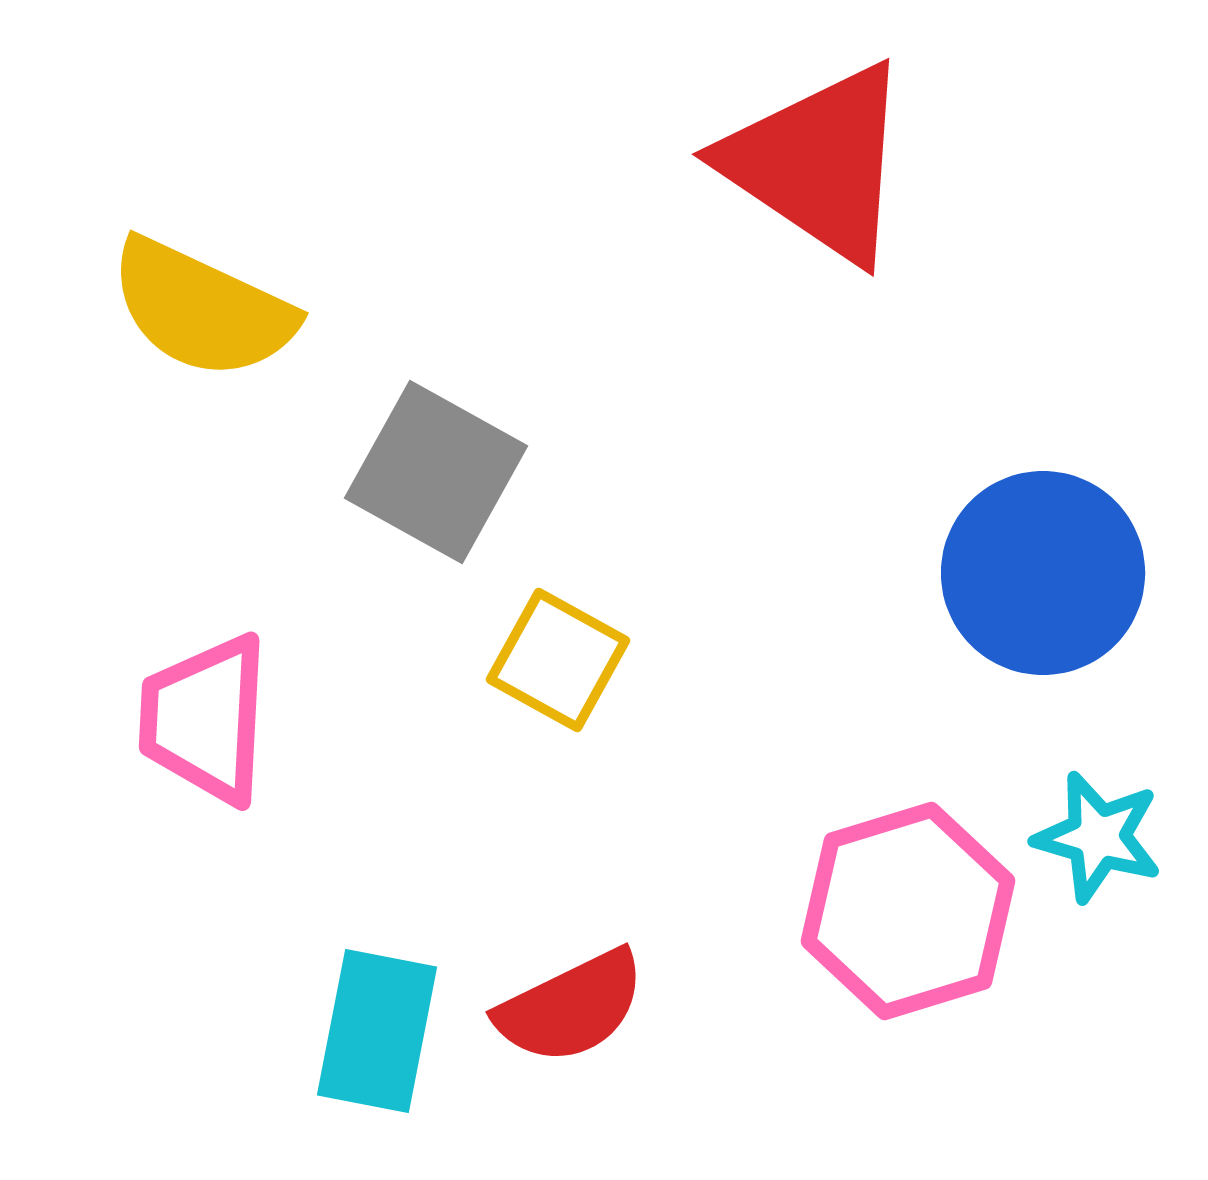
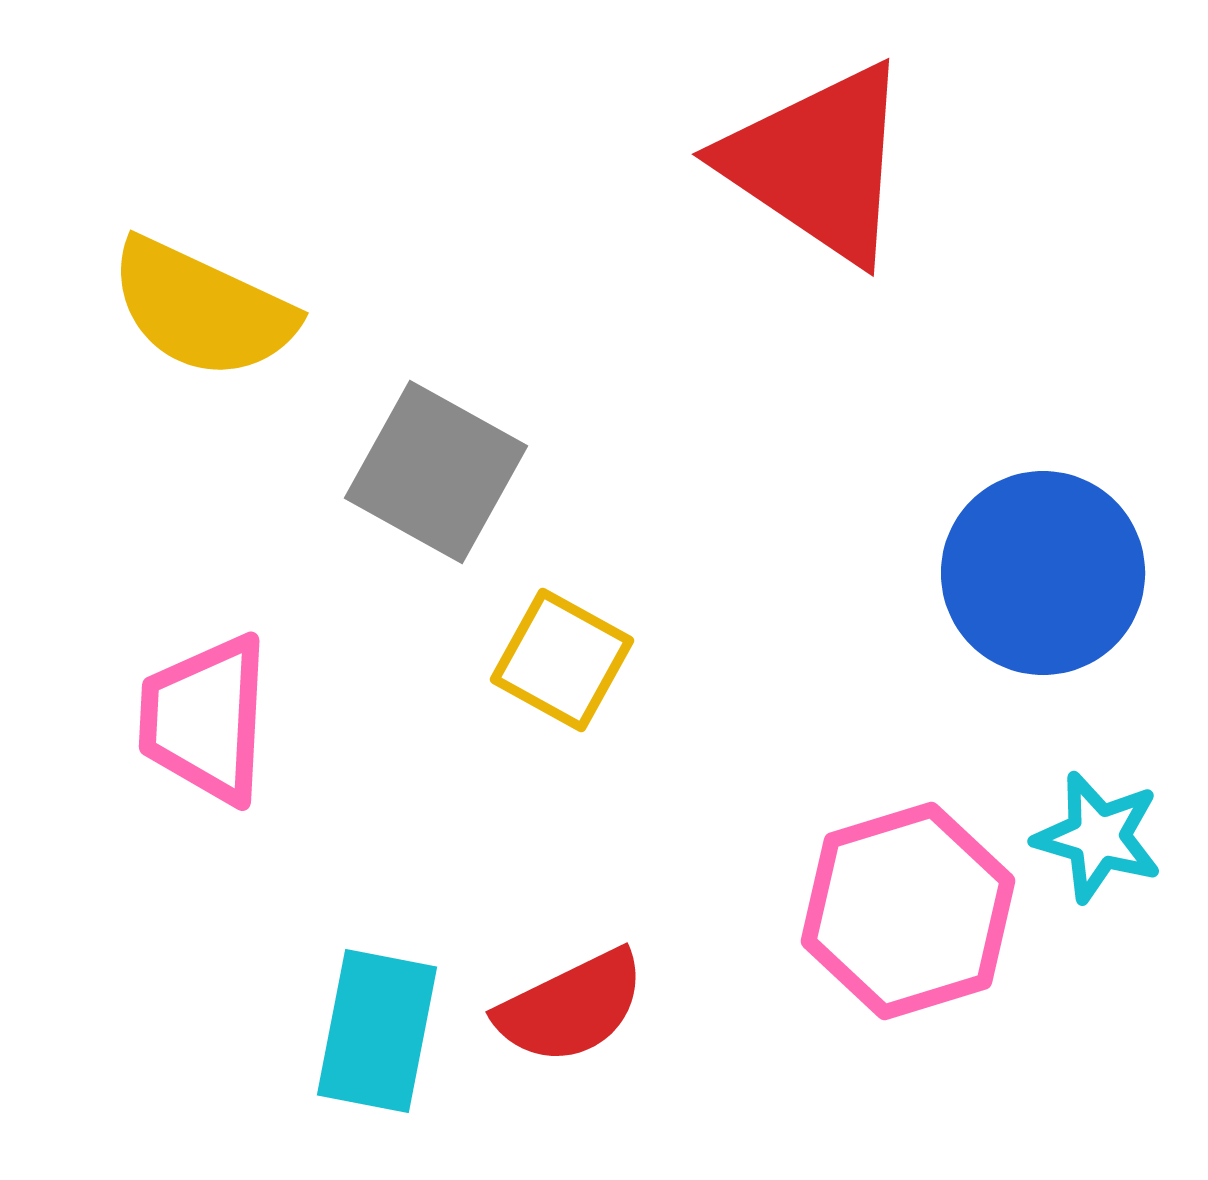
yellow square: moved 4 px right
